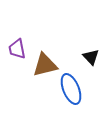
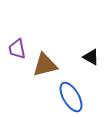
black triangle: rotated 18 degrees counterclockwise
blue ellipse: moved 8 px down; rotated 8 degrees counterclockwise
